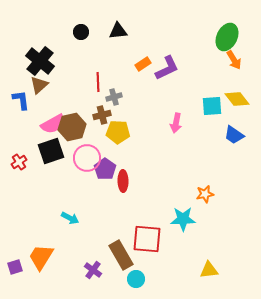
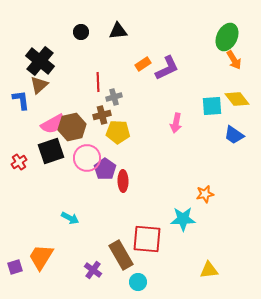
cyan circle: moved 2 px right, 3 px down
